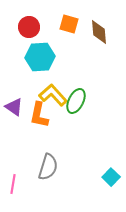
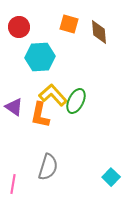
red circle: moved 10 px left
orange L-shape: moved 1 px right
